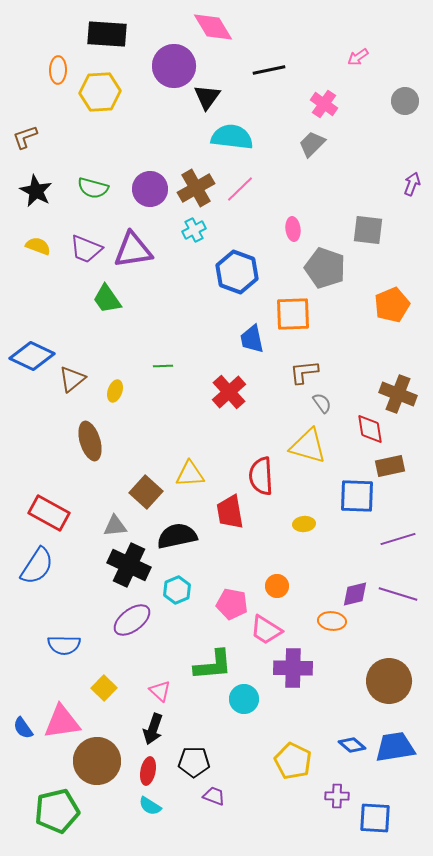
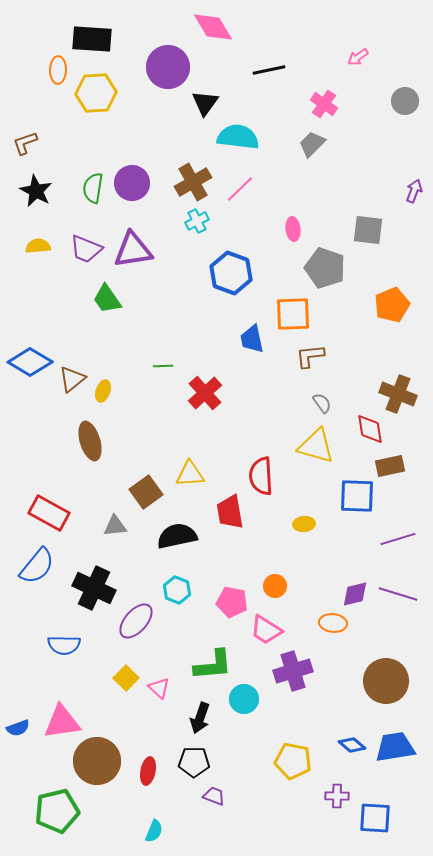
black rectangle at (107, 34): moved 15 px left, 5 px down
purple circle at (174, 66): moved 6 px left, 1 px down
yellow hexagon at (100, 92): moved 4 px left, 1 px down
black triangle at (207, 97): moved 2 px left, 6 px down
brown L-shape at (25, 137): moved 6 px down
cyan semicircle at (232, 137): moved 6 px right
purple arrow at (412, 184): moved 2 px right, 7 px down
green semicircle at (93, 188): rotated 84 degrees clockwise
brown cross at (196, 188): moved 3 px left, 6 px up
purple circle at (150, 189): moved 18 px left, 6 px up
cyan cross at (194, 230): moved 3 px right, 9 px up
yellow semicircle at (38, 246): rotated 25 degrees counterclockwise
blue hexagon at (237, 272): moved 6 px left, 1 px down
blue diamond at (32, 356): moved 2 px left, 6 px down; rotated 6 degrees clockwise
brown L-shape at (304, 372): moved 6 px right, 16 px up
yellow ellipse at (115, 391): moved 12 px left
red cross at (229, 392): moved 24 px left, 1 px down
yellow triangle at (308, 446): moved 8 px right
brown square at (146, 492): rotated 12 degrees clockwise
black cross at (129, 565): moved 35 px left, 23 px down
blue semicircle at (37, 566): rotated 6 degrees clockwise
orange circle at (277, 586): moved 2 px left
cyan hexagon at (177, 590): rotated 16 degrees counterclockwise
pink pentagon at (232, 604): moved 2 px up
purple ellipse at (132, 620): moved 4 px right, 1 px down; rotated 12 degrees counterclockwise
orange ellipse at (332, 621): moved 1 px right, 2 px down
purple cross at (293, 668): moved 3 px down; rotated 18 degrees counterclockwise
brown circle at (389, 681): moved 3 px left
yellow square at (104, 688): moved 22 px right, 10 px up
pink triangle at (160, 691): moved 1 px left, 3 px up
blue semicircle at (23, 728): moved 5 px left; rotated 75 degrees counterclockwise
black arrow at (153, 729): moved 47 px right, 11 px up
yellow pentagon at (293, 761): rotated 15 degrees counterclockwise
cyan semicircle at (150, 806): moved 4 px right, 25 px down; rotated 100 degrees counterclockwise
